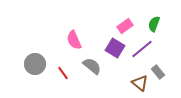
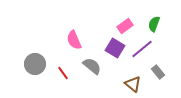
brown triangle: moved 7 px left, 1 px down
